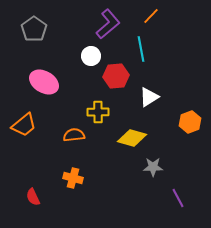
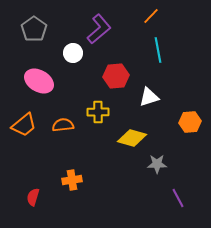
purple L-shape: moved 9 px left, 5 px down
cyan line: moved 17 px right, 1 px down
white circle: moved 18 px left, 3 px up
pink ellipse: moved 5 px left, 1 px up
white triangle: rotated 15 degrees clockwise
orange hexagon: rotated 15 degrees clockwise
orange semicircle: moved 11 px left, 10 px up
gray star: moved 4 px right, 3 px up
orange cross: moved 1 px left, 2 px down; rotated 24 degrees counterclockwise
red semicircle: rotated 42 degrees clockwise
